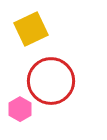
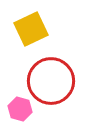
pink hexagon: rotated 15 degrees counterclockwise
